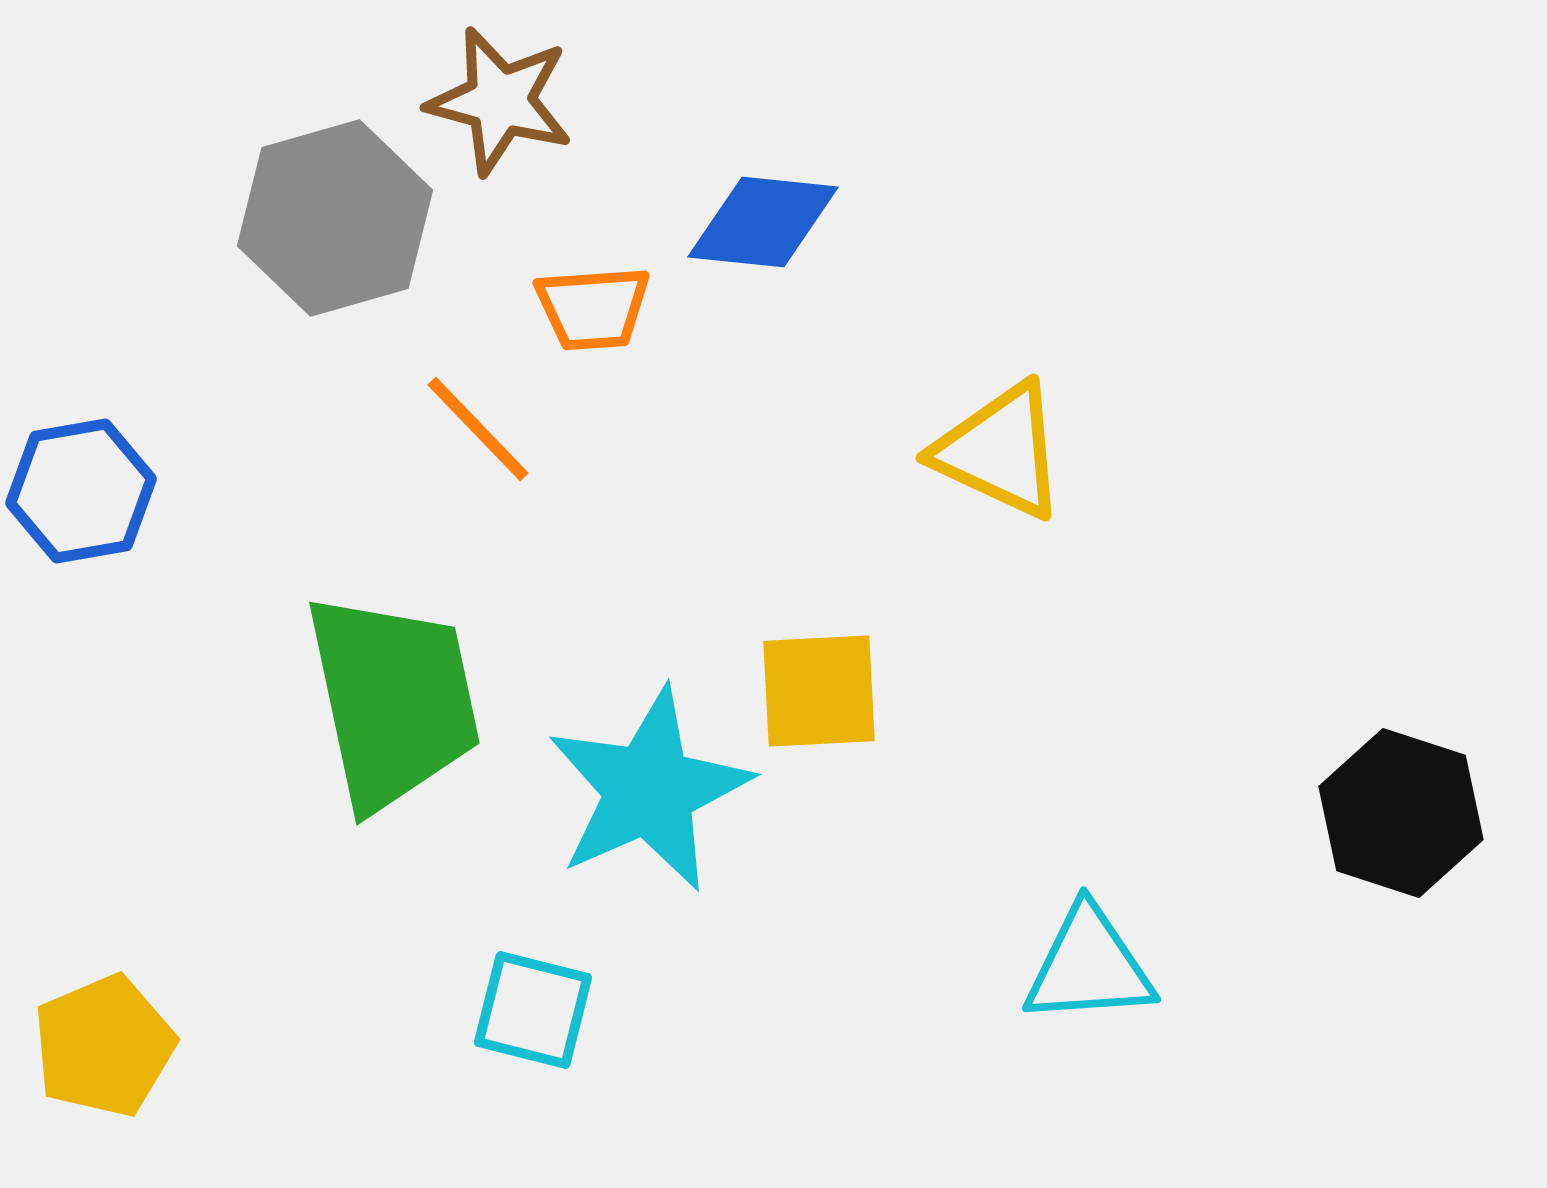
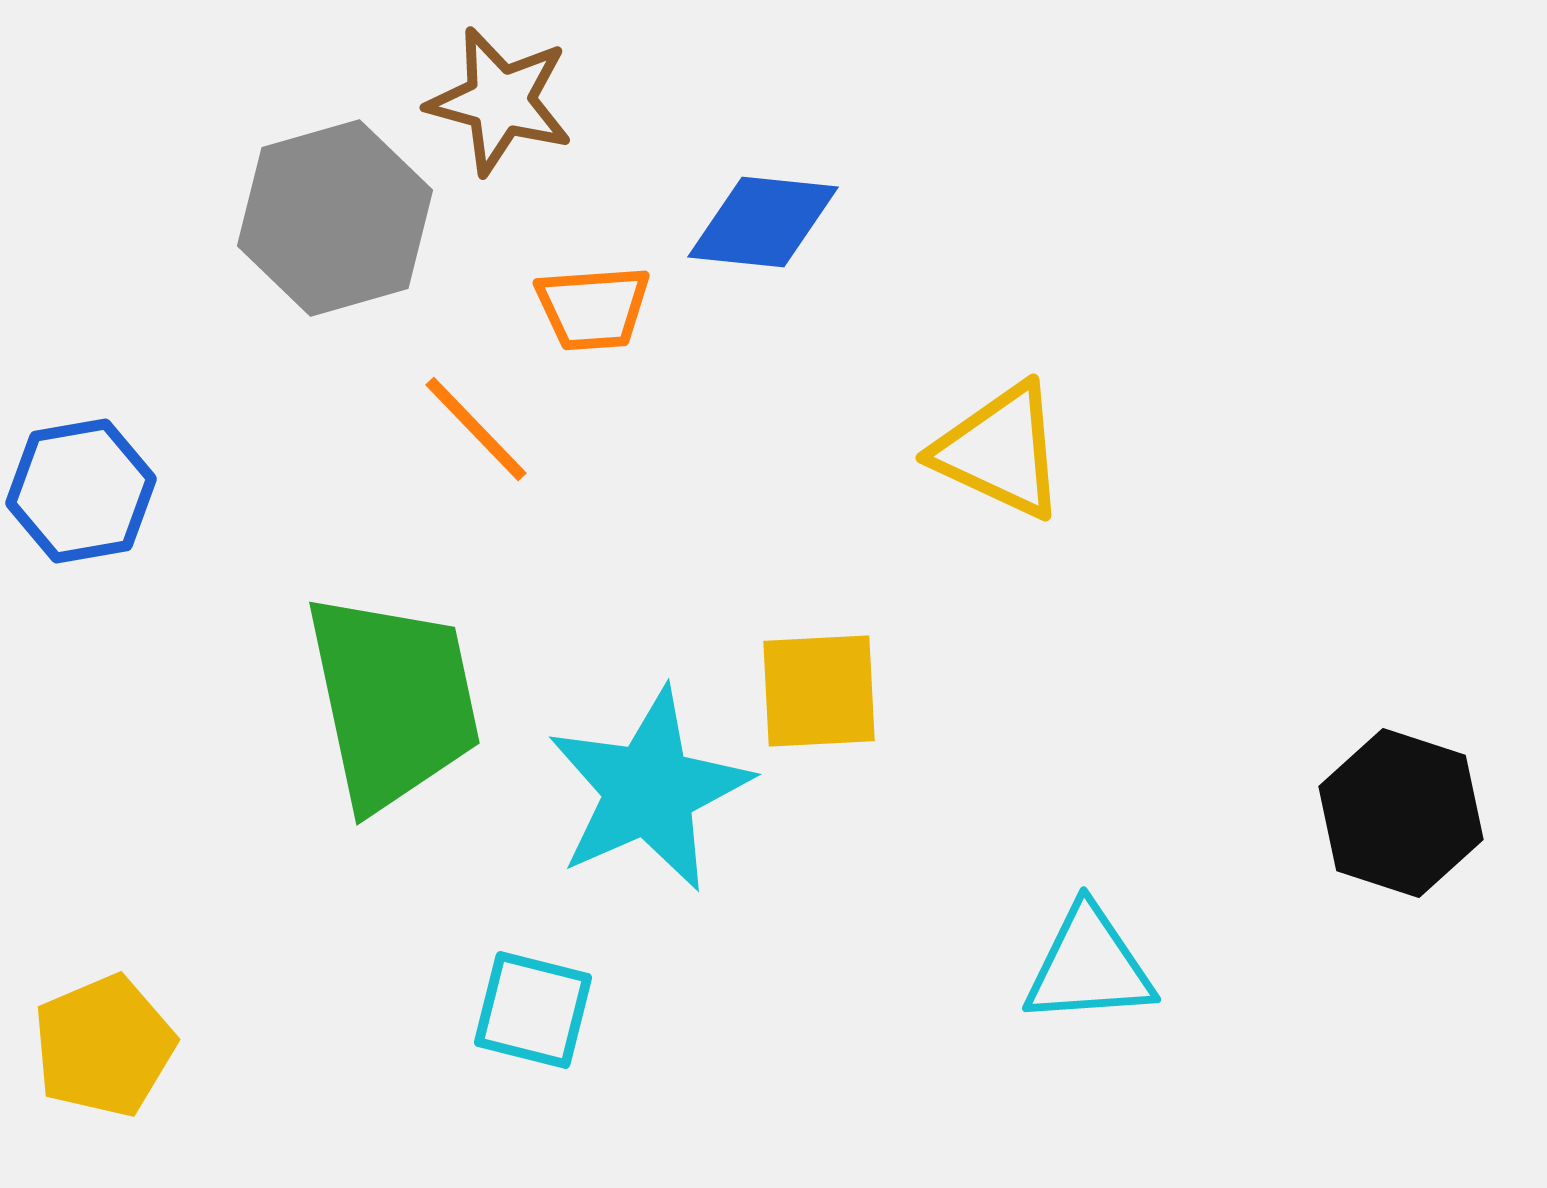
orange line: moved 2 px left
